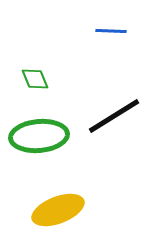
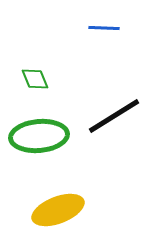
blue line: moved 7 px left, 3 px up
